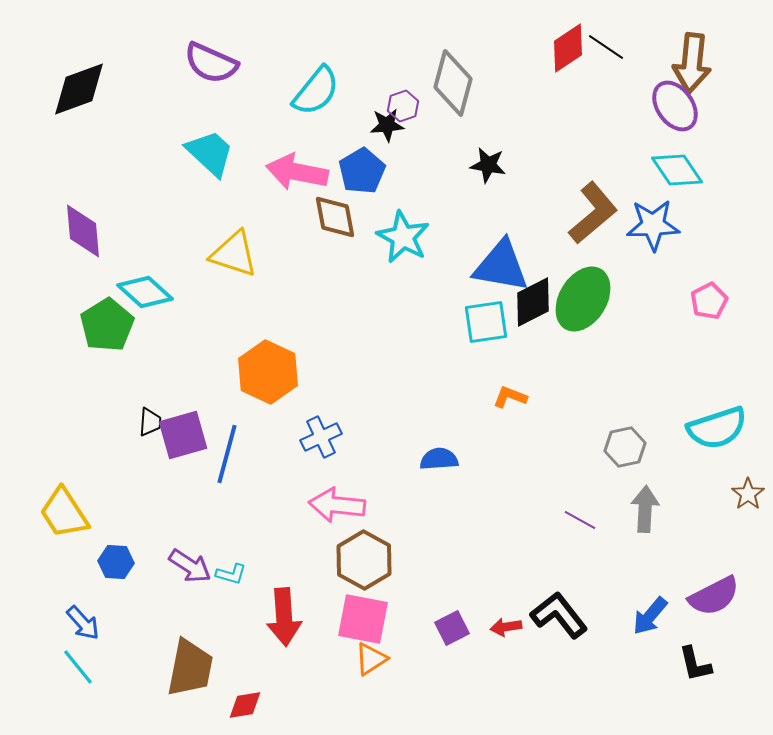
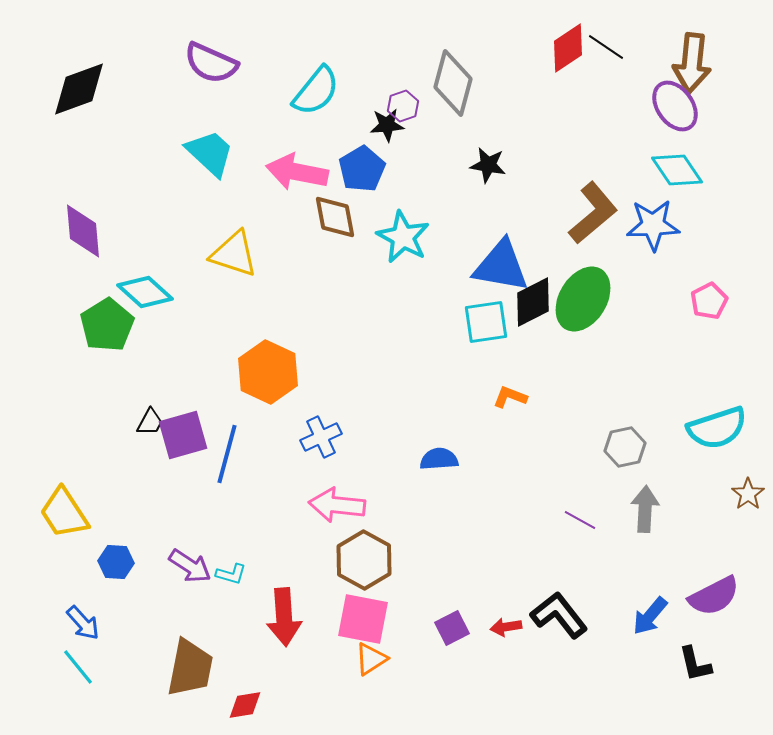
blue pentagon at (362, 171): moved 2 px up
black trapezoid at (150, 422): rotated 24 degrees clockwise
